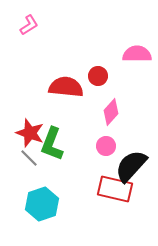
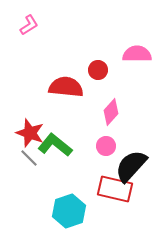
red circle: moved 6 px up
green L-shape: moved 3 px right, 1 px down; rotated 108 degrees clockwise
cyan hexagon: moved 27 px right, 7 px down
